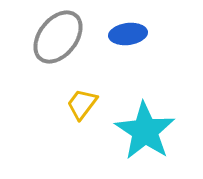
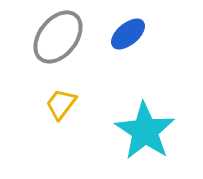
blue ellipse: rotated 33 degrees counterclockwise
yellow trapezoid: moved 21 px left
